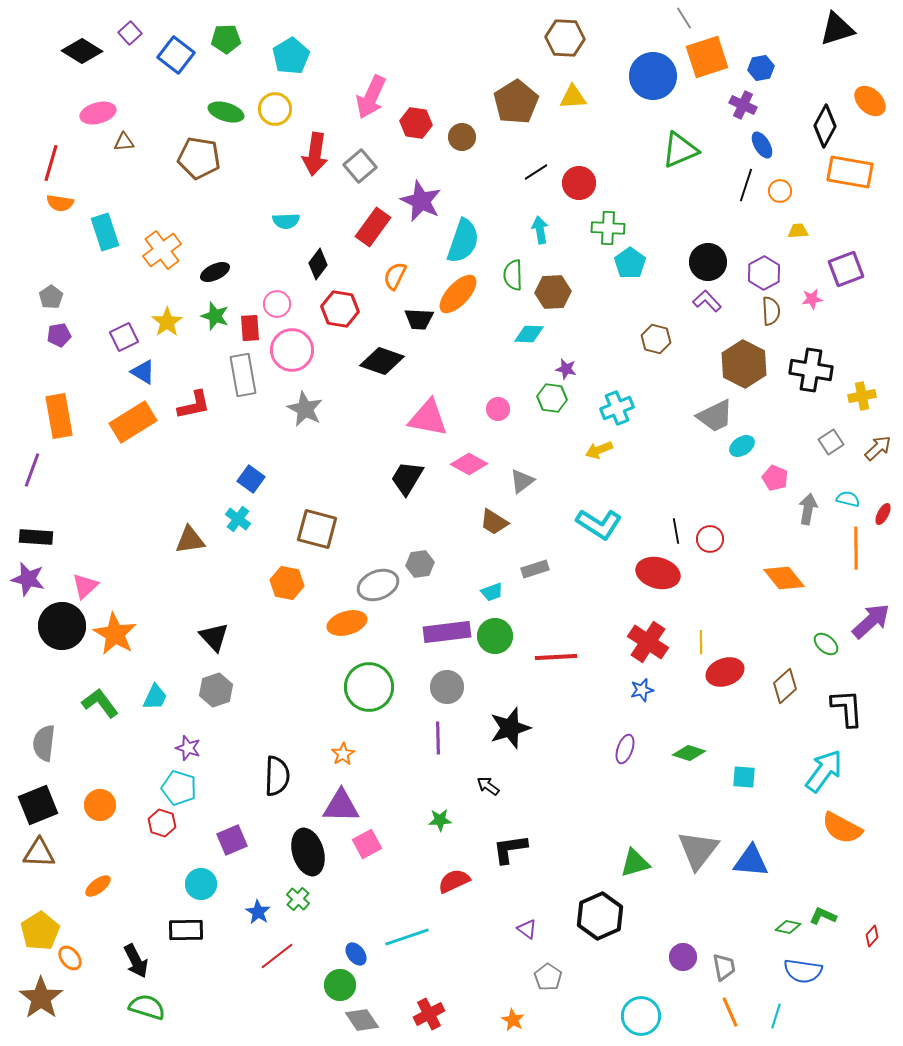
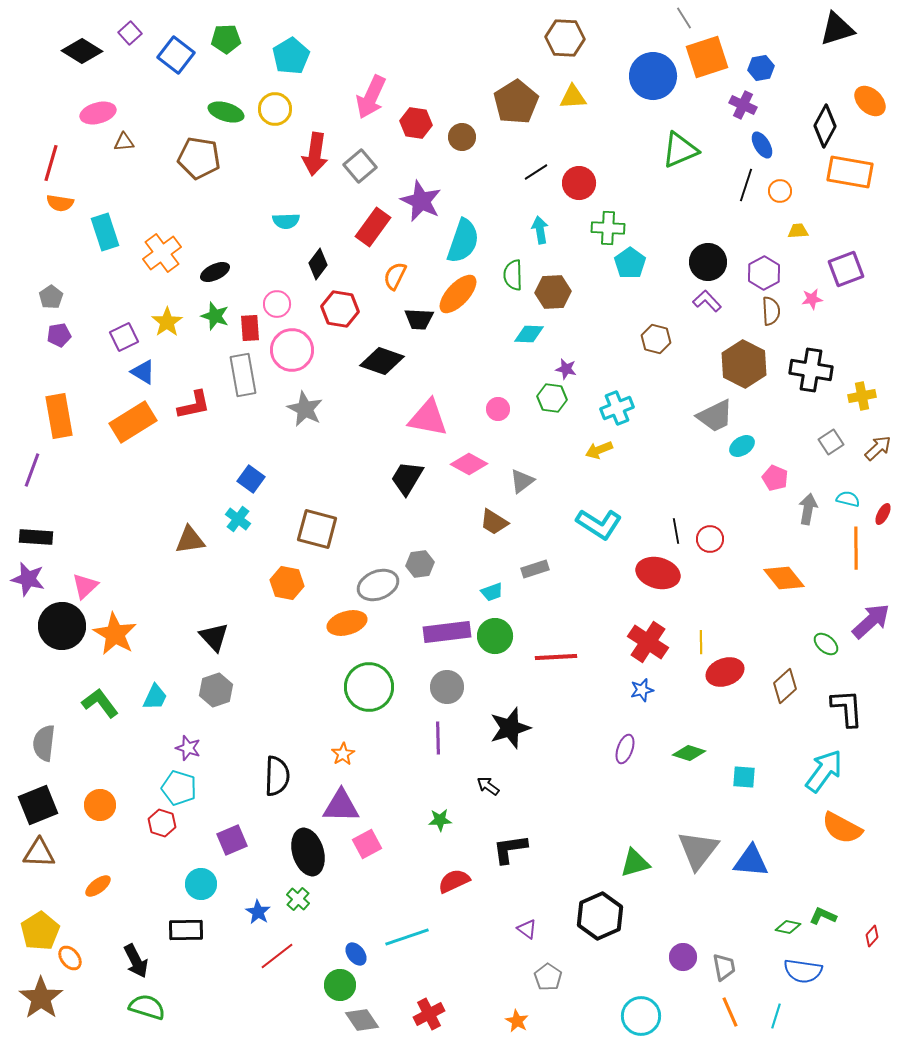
orange cross at (162, 250): moved 3 px down
orange star at (513, 1020): moved 4 px right, 1 px down
